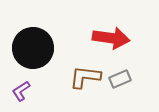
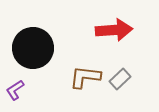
red arrow: moved 3 px right, 8 px up; rotated 12 degrees counterclockwise
gray rectangle: rotated 20 degrees counterclockwise
purple L-shape: moved 6 px left, 1 px up
